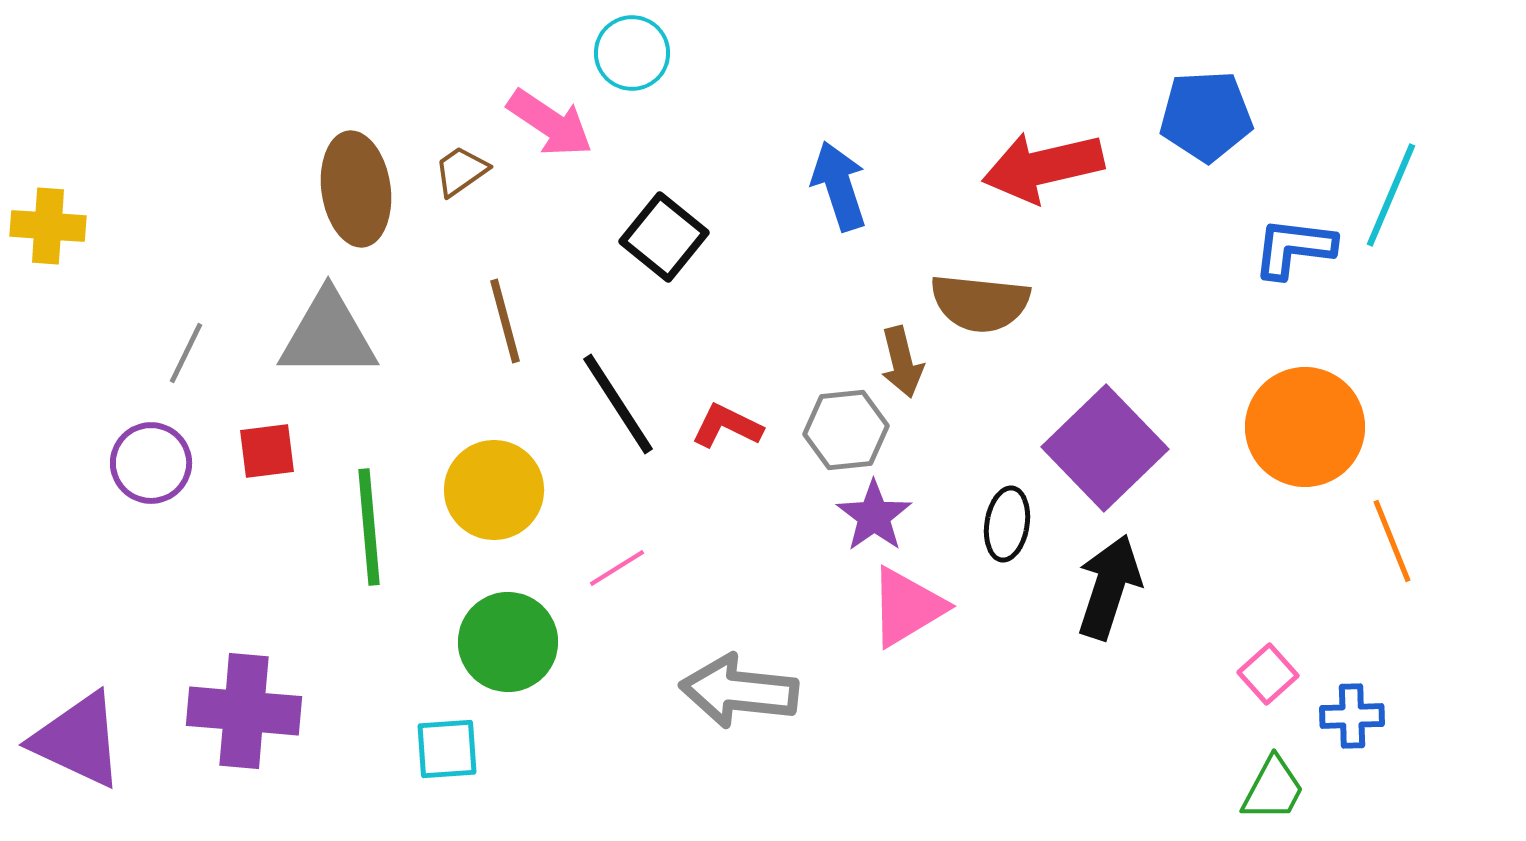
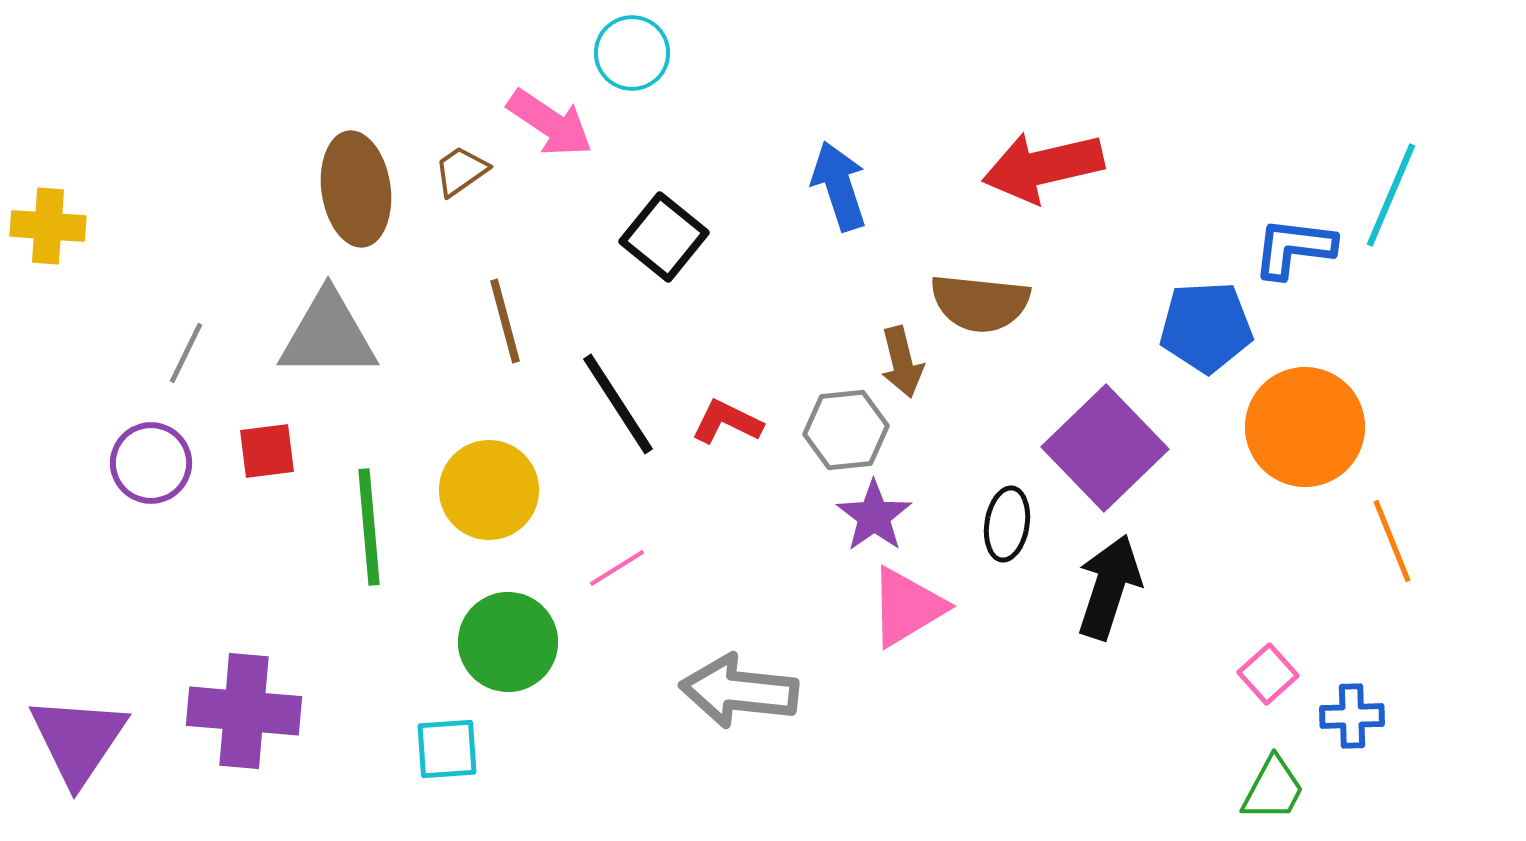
blue pentagon: moved 211 px down
red L-shape: moved 4 px up
yellow circle: moved 5 px left
purple triangle: rotated 39 degrees clockwise
